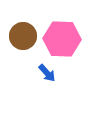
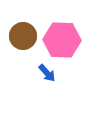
pink hexagon: moved 1 px down
